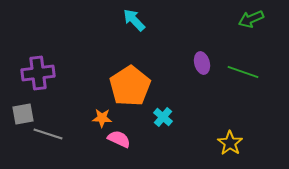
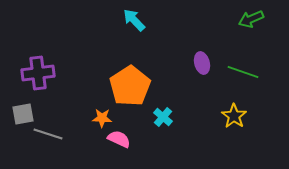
yellow star: moved 4 px right, 27 px up
